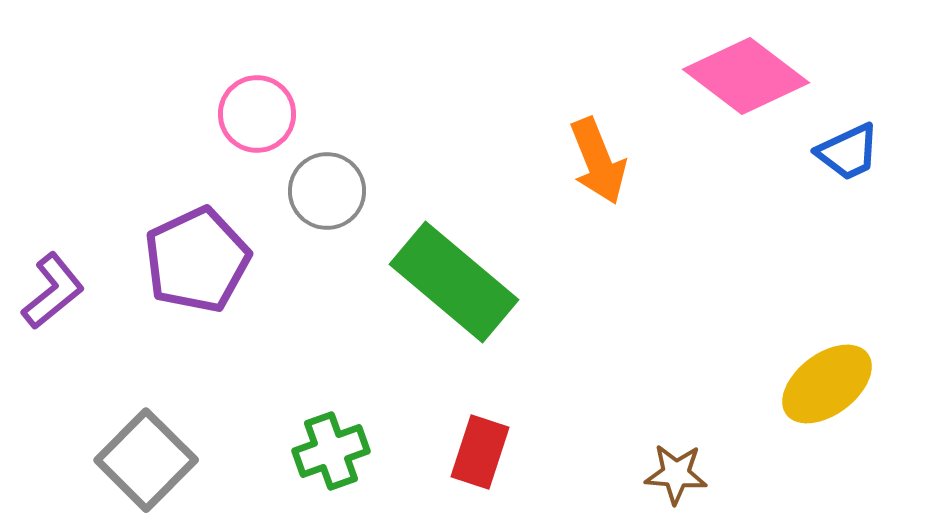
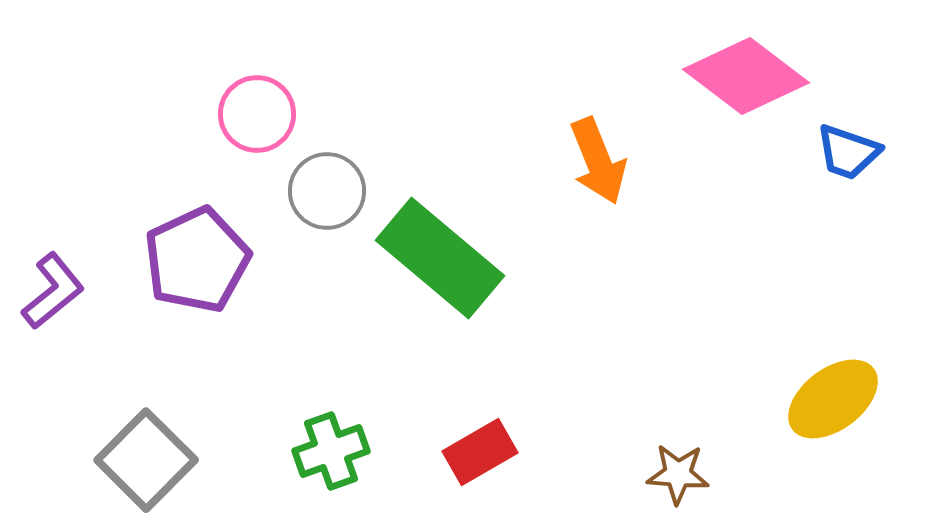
blue trapezoid: rotated 44 degrees clockwise
green rectangle: moved 14 px left, 24 px up
yellow ellipse: moved 6 px right, 15 px down
red rectangle: rotated 42 degrees clockwise
brown star: moved 2 px right
